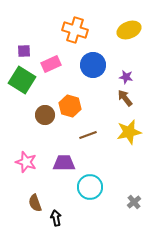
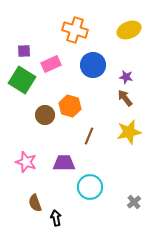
brown line: moved 1 px right, 1 px down; rotated 48 degrees counterclockwise
